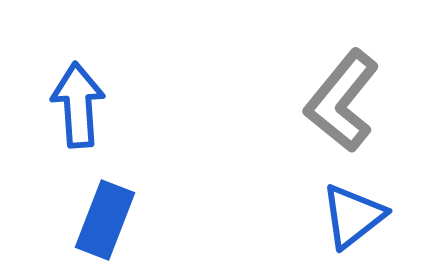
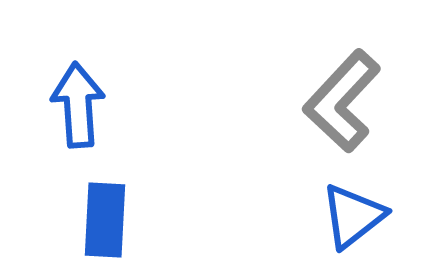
gray L-shape: rotated 4 degrees clockwise
blue rectangle: rotated 18 degrees counterclockwise
